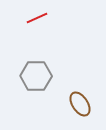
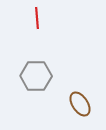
red line: rotated 70 degrees counterclockwise
